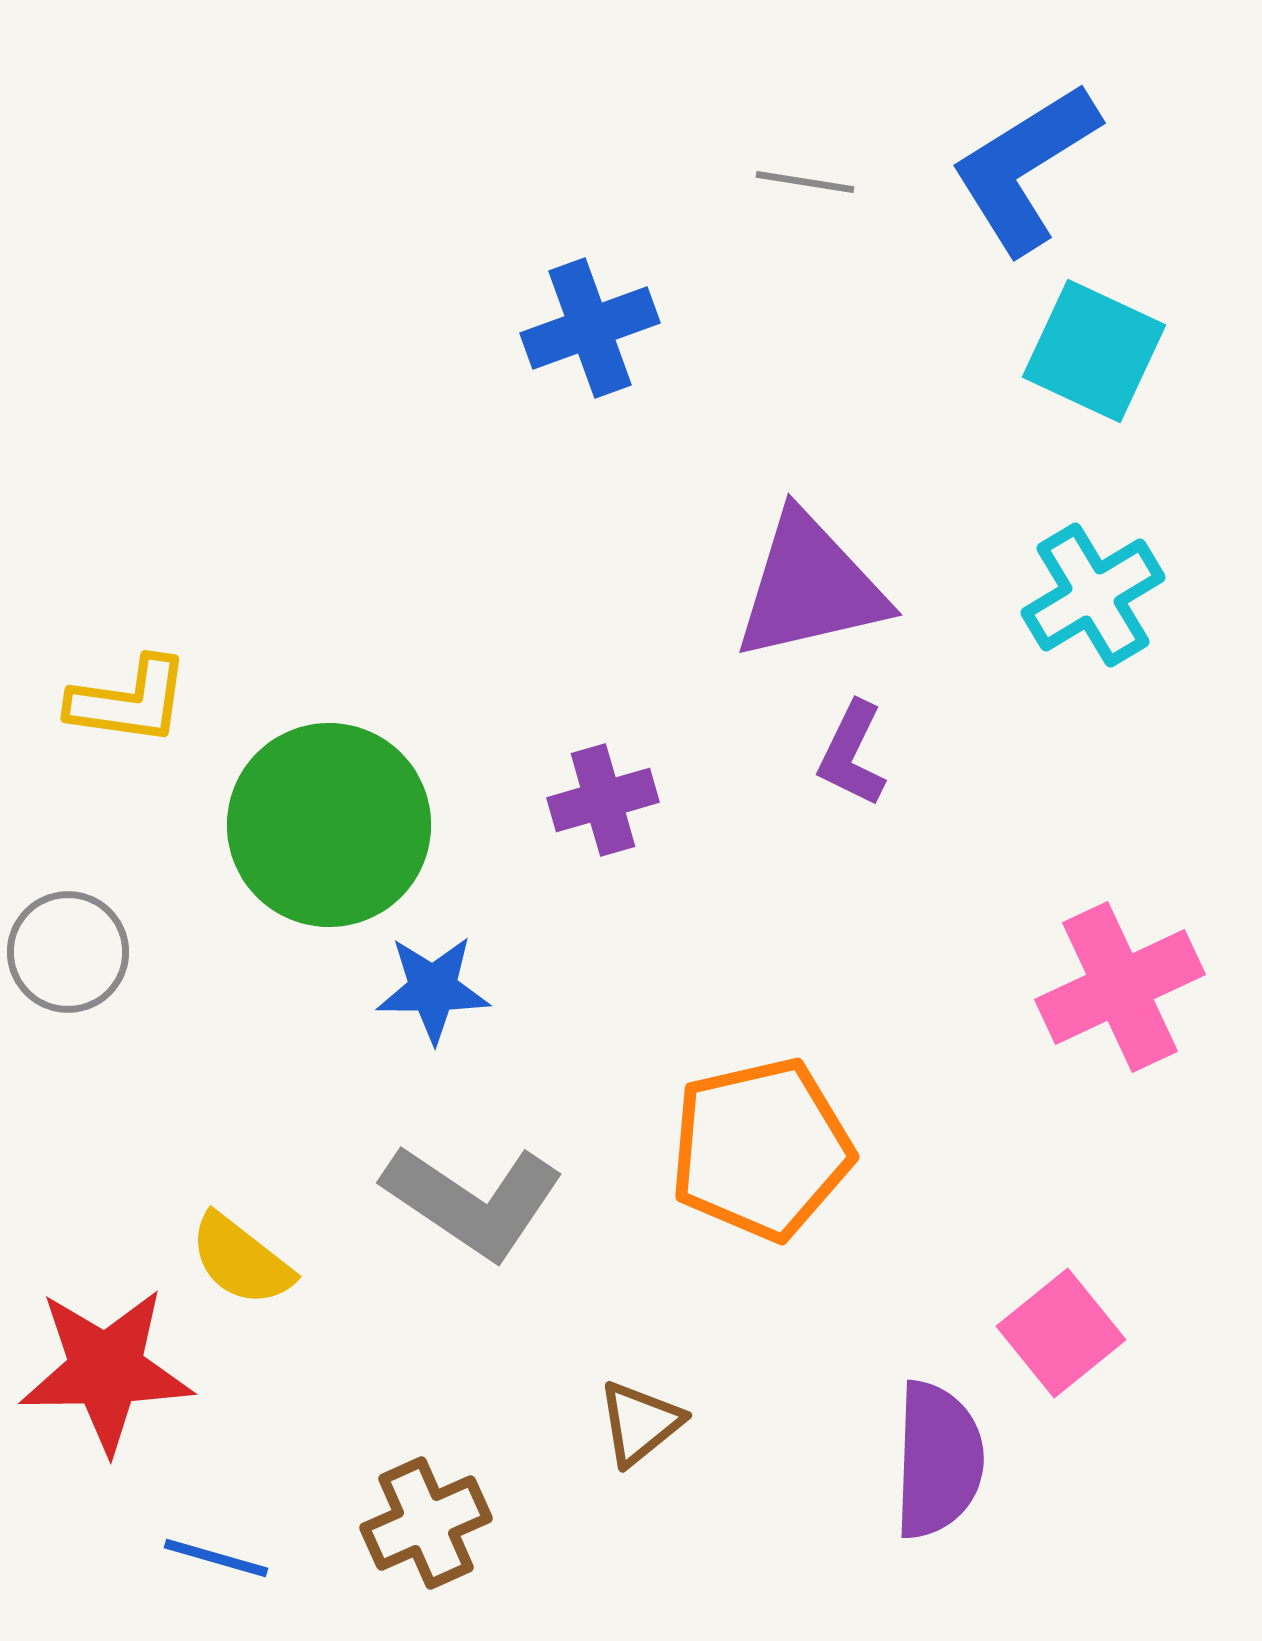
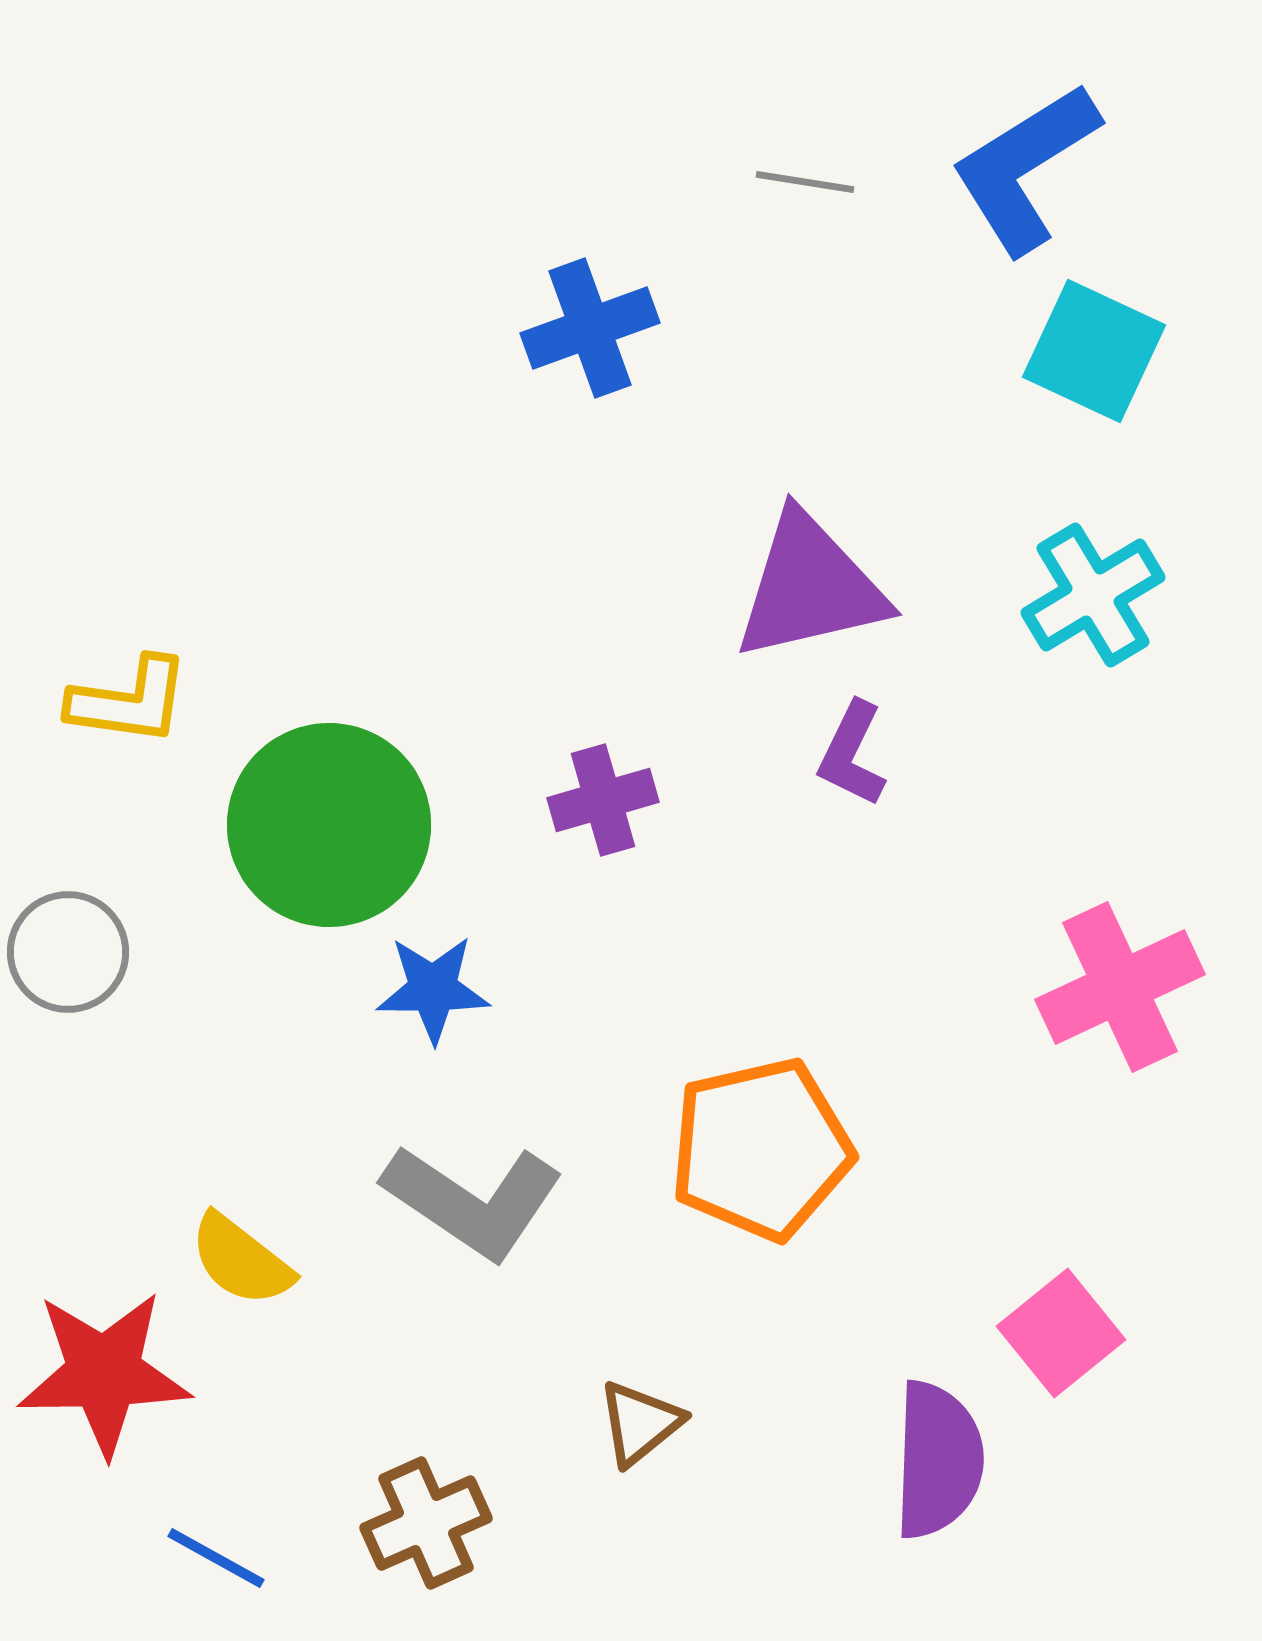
red star: moved 2 px left, 3 px down
blue line: rotated 13 degrees clockwise
